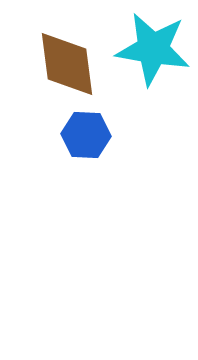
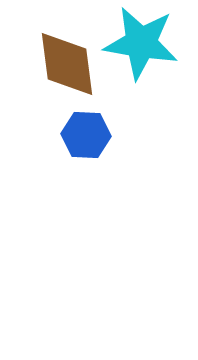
cyan star: moved 12 px left, 6 px up
